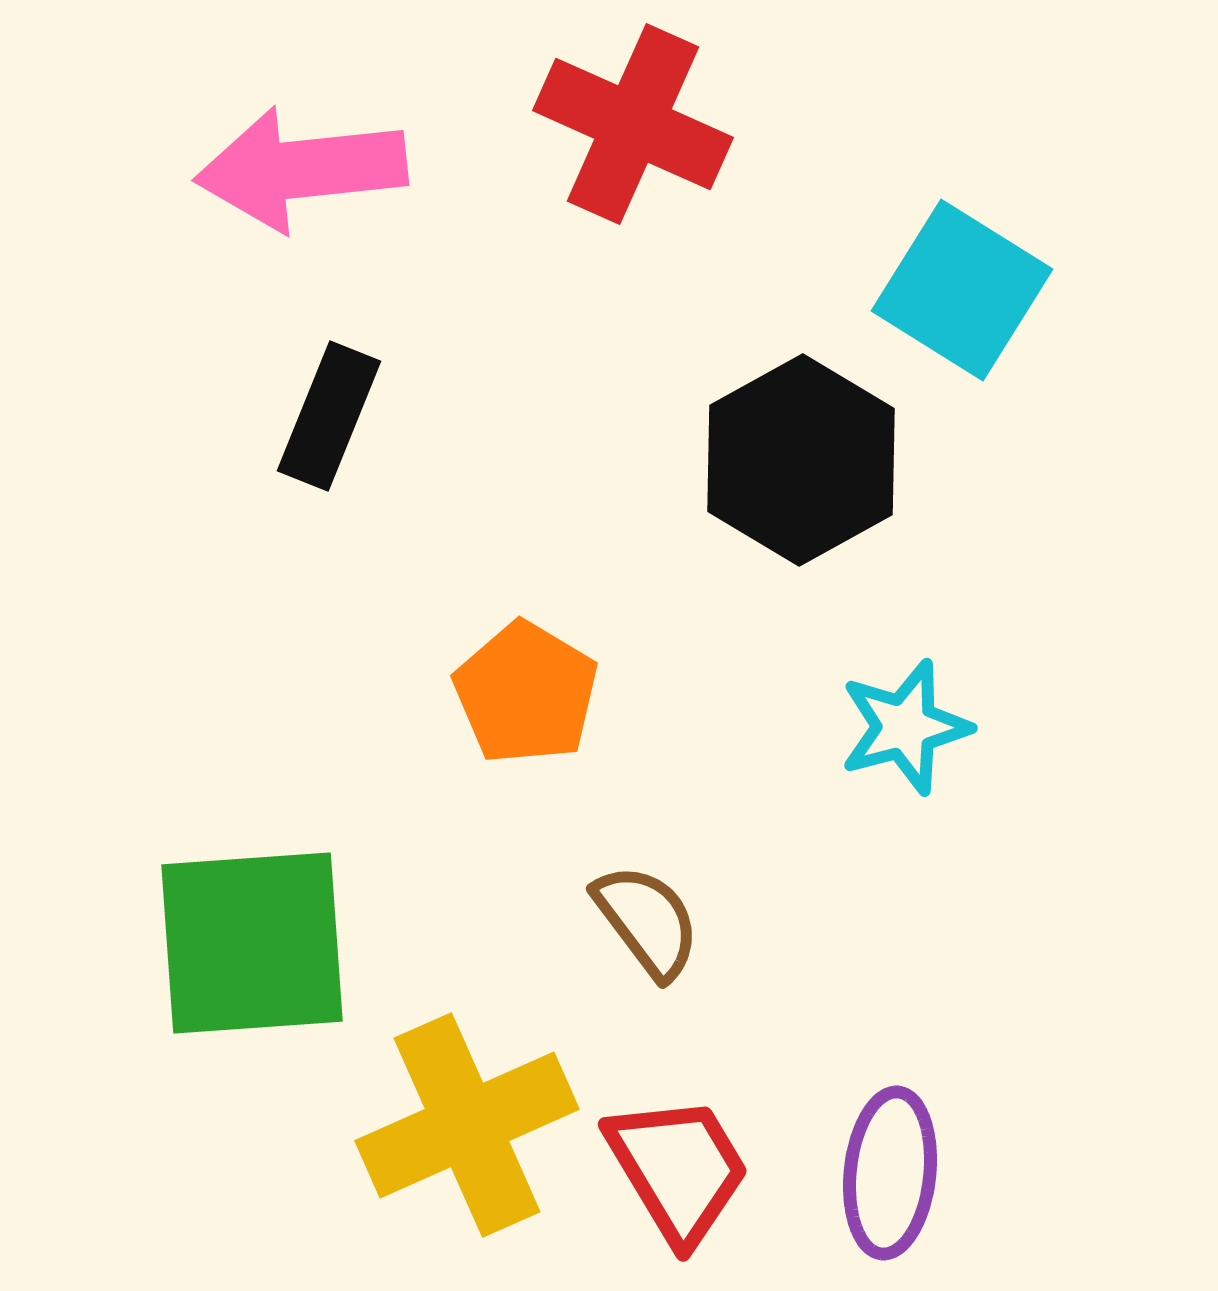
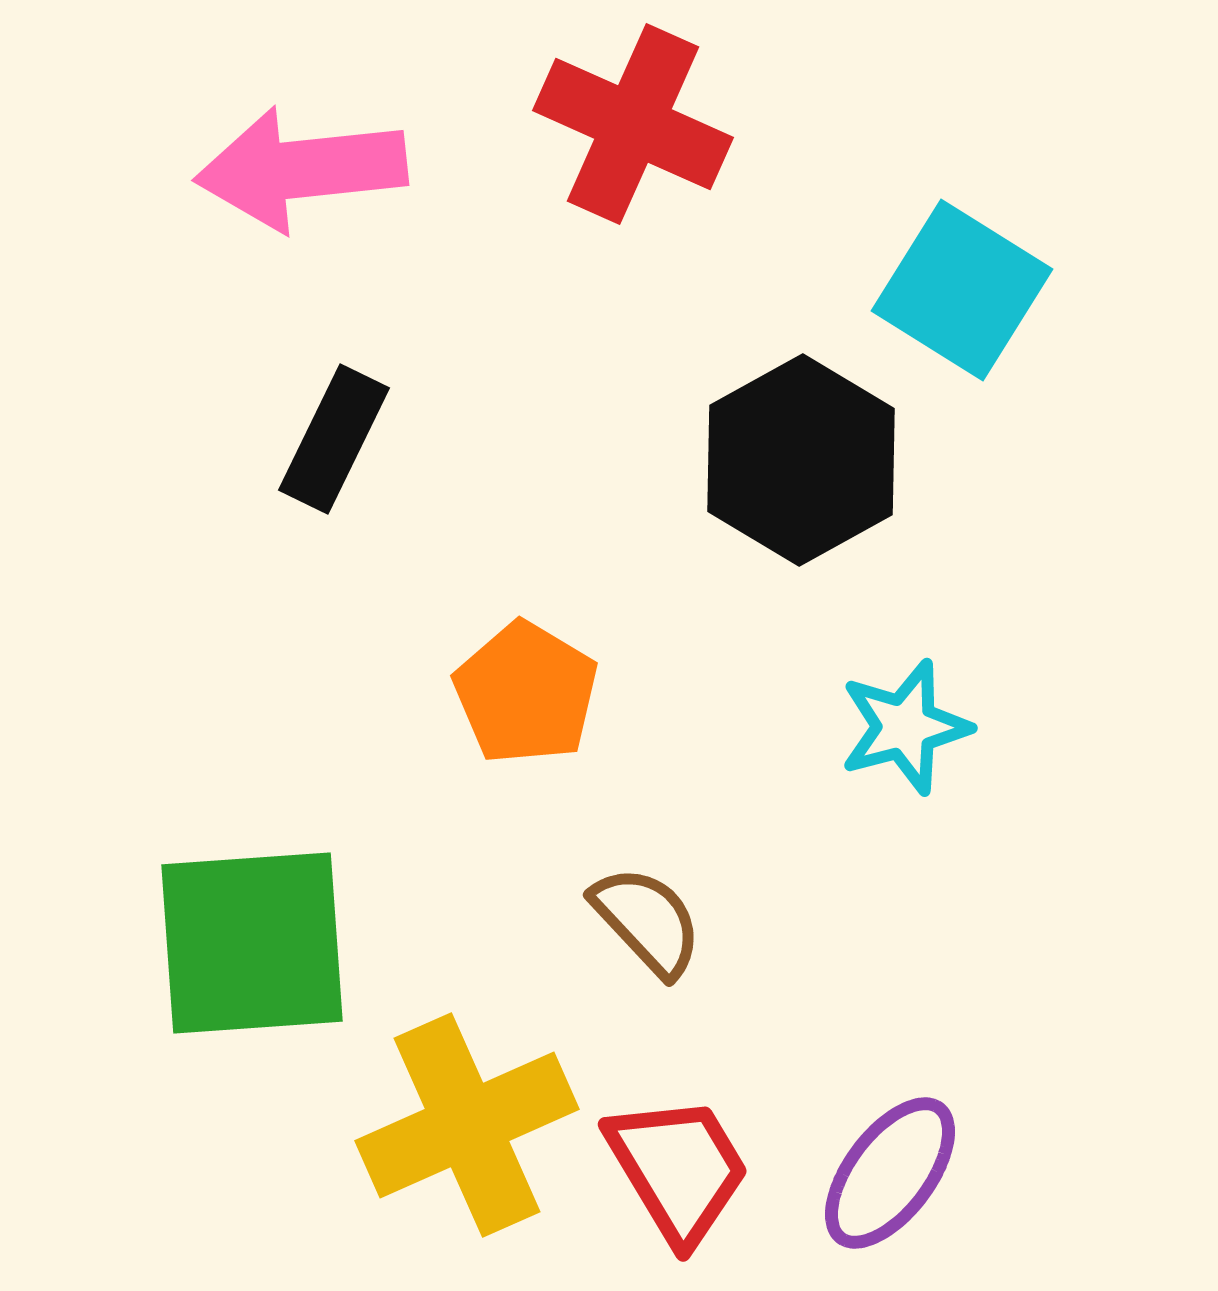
black rectangle: moved 5 px right, 23 px down; rotated 4 degrees clockwise
brown semicircle: rotated 6 degrees counterclockwise
purple ellipse: rotated 31 degrees clockwise
